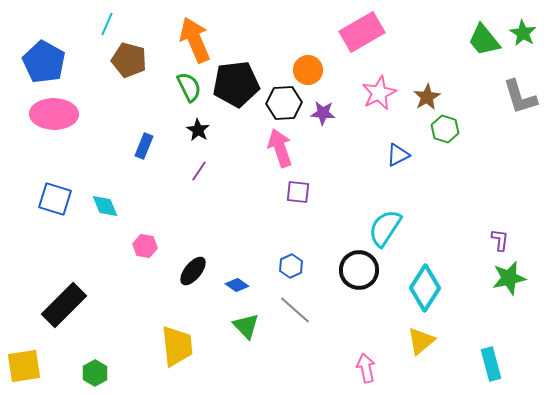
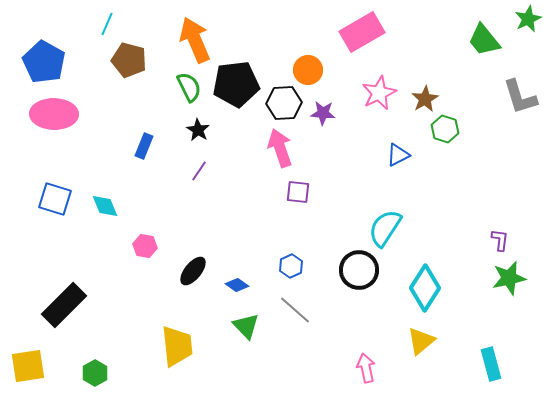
green star at (523, 33): moved 5 px right, 14 px up; rotated 16 degrees clockwise
brown star at (427, 97): moved 2 px left, 2 px down
yellow square at (24, 366): moved 4 px right
